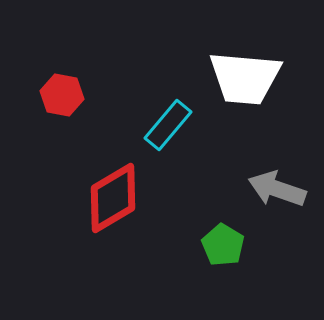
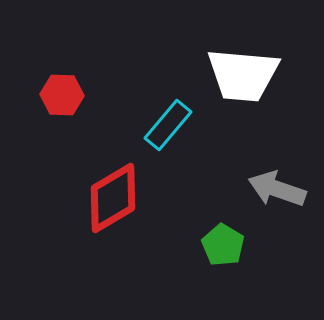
white trapezoid: moved 2 px left, 3 px up
red hexagon: rotated 9 degrees counterclockwise
